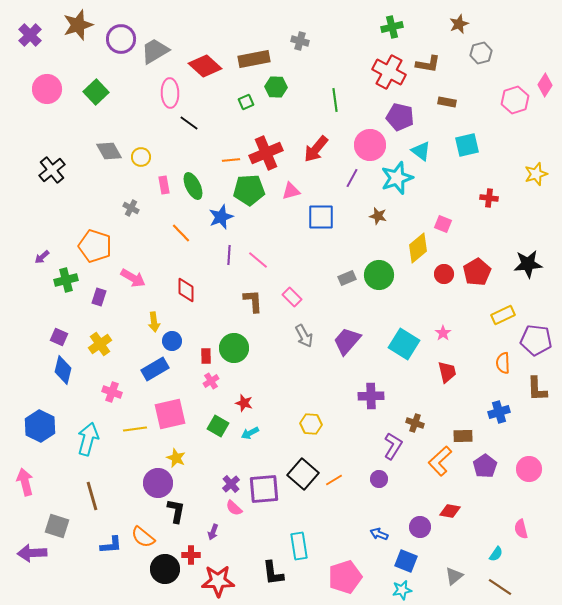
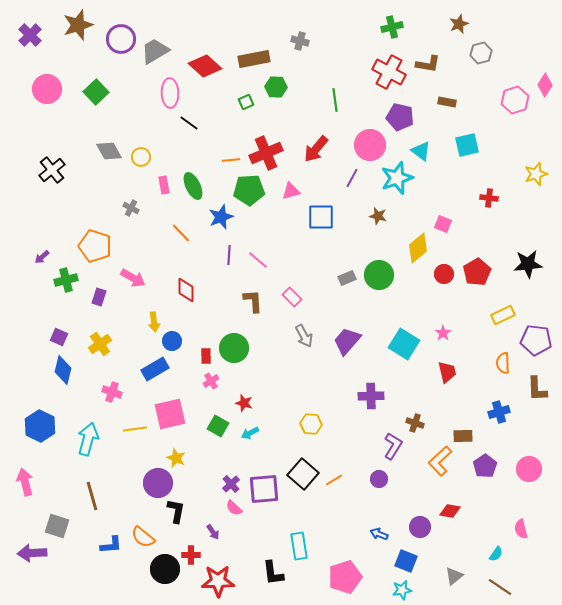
purple arrow at (213, 532): rotated 56 degrees counterclockwise
